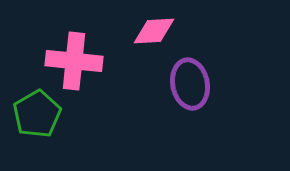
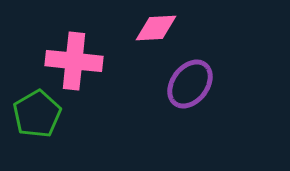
pink diamond: moved 2 px right, 3 px up
purple ellipse: rotated 48 degrees clockwise
